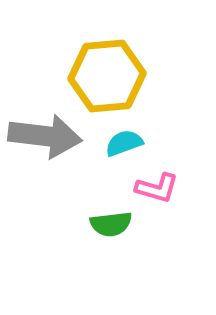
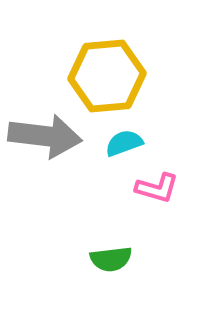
green semicircle: moved 35 px down
